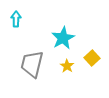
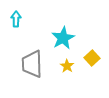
gray trapezoid: rotated 16 degrees counterclockwise
